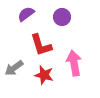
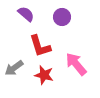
purple semicircle: rotated 78 degrees clockwise
red L-shape: moved 1 px left, 1 px down
pink arrow: moved 2 px right, 1 px down; rotated 30 degrees counterclockwise
